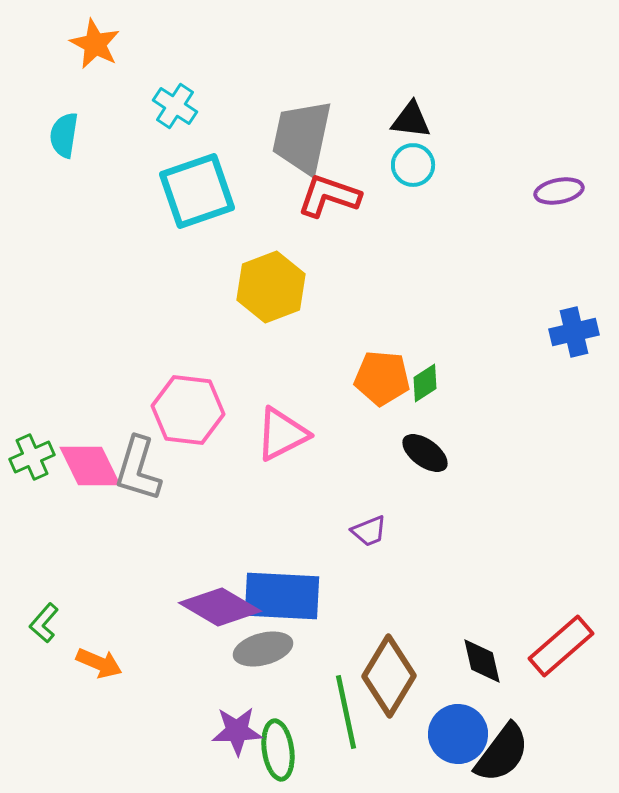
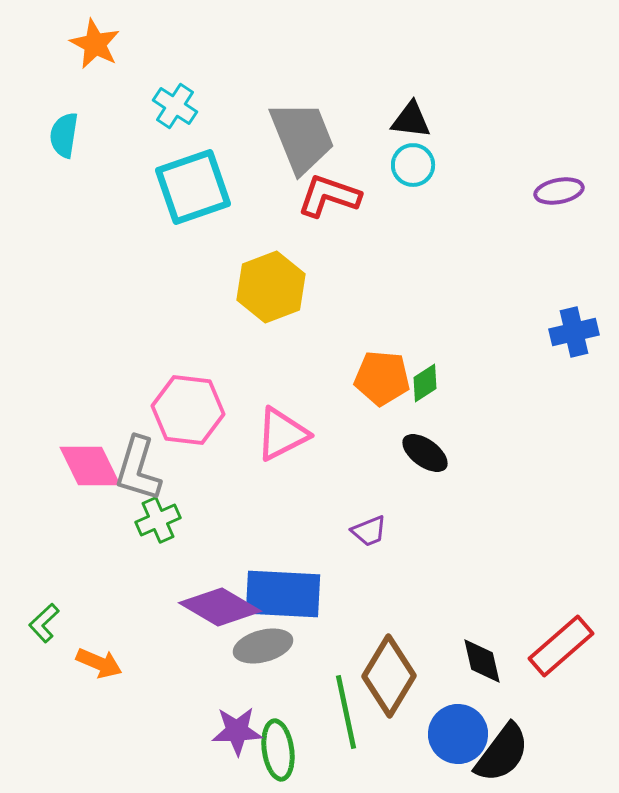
gray trapezoid: rotated 146 degrees clockwise
cyan square: moved 4 px left, 4 px up
green cross: moved 126 px right, 63 px down
blue rectangle: moved 1 px right, 2 px up
green L-shape: rotated 6 degrees clockwise
gray ellipse: moved 3 px up
